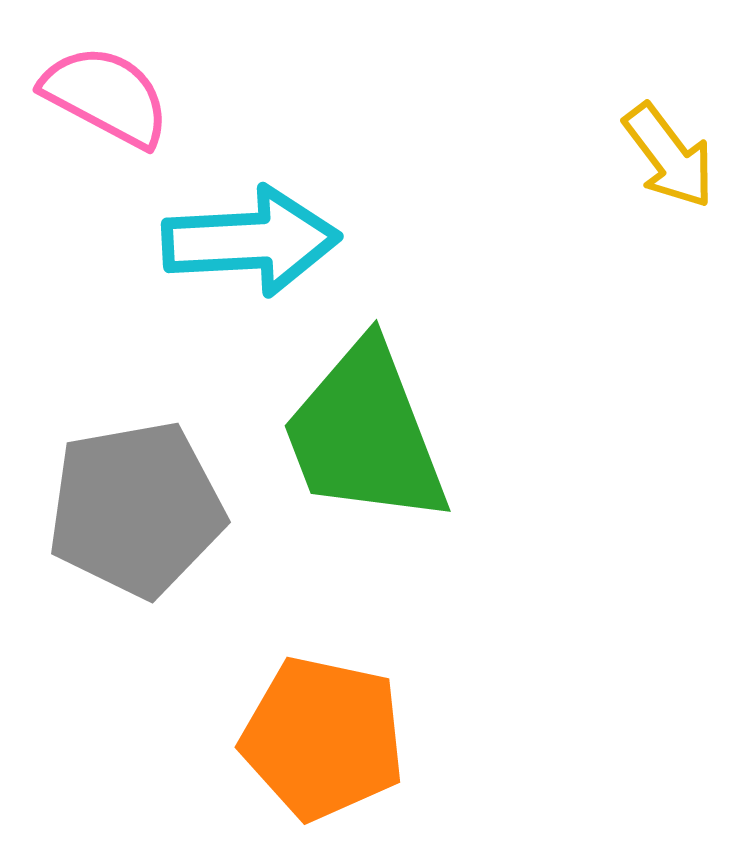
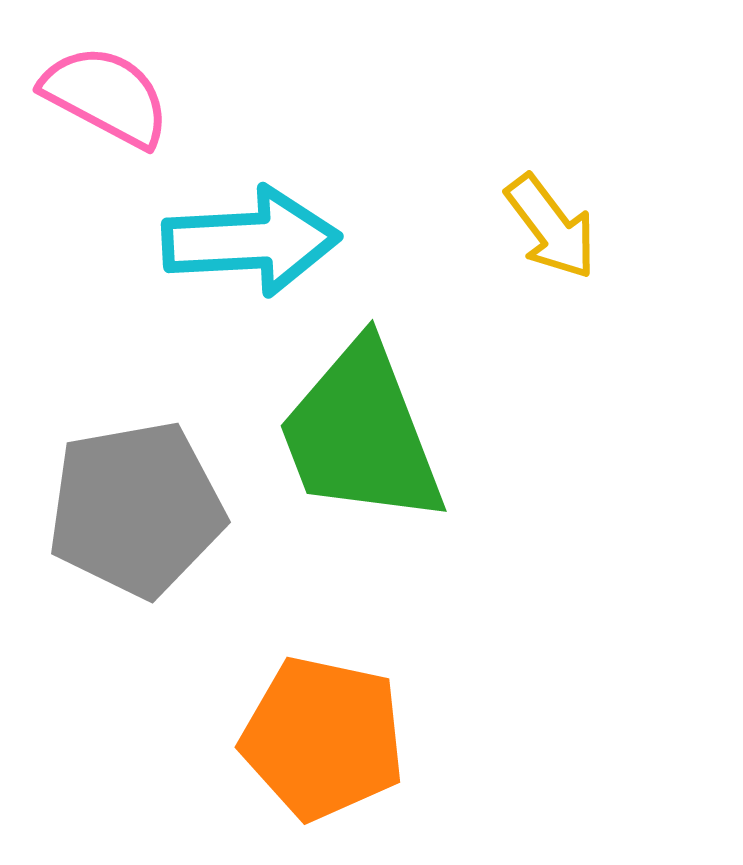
yellow arrow: moved 118 px left, 71 px down
green trapezoid: moved 4 px left
